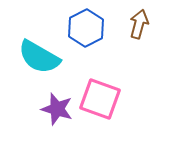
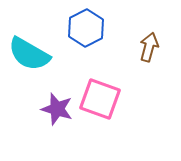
brown arrow: moved 10 px right, 23 px down
cyan semicircle: moved 10 px left, 3 px up
